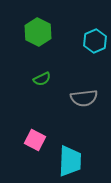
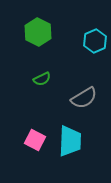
gray semicircle: rotated 24 degrees counterclockwise
cyan trapezoid: moved 20 px up
